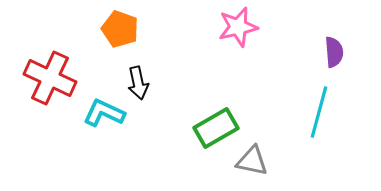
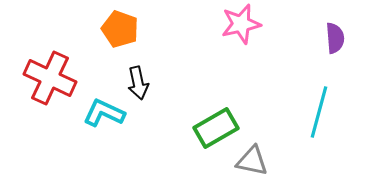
pink star: moved 3 px right, 3 px up
purple semicircle: moved 1 px right, 14 px up
